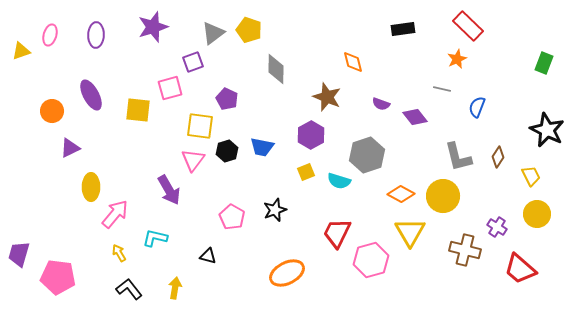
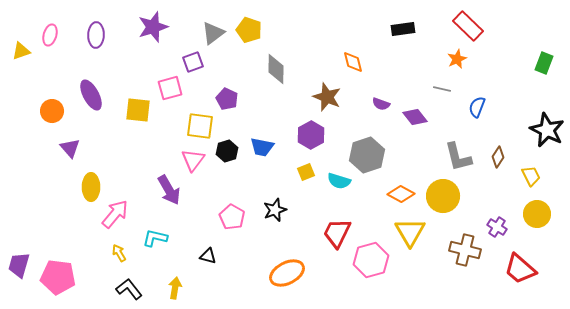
purple triangle at (70, 148): rotated 45 degrees counterclockwise
purple trapezoid at (19, 254): moved 11 px down
